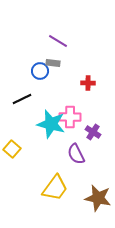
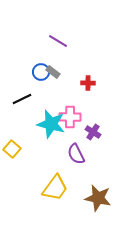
gray rectangle: moved 9 px down; rotated 32 degrees clockwise
blue circle: moved 1 px right, 1 px down
